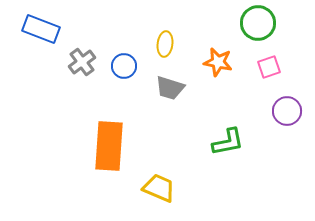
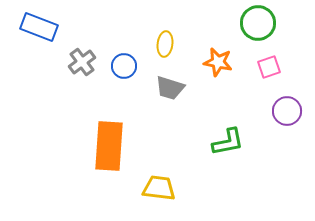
blue rectangle: moved 2 px left, 2 px up
yellow trapezoid: rotated 16 degrees counterclockwise
